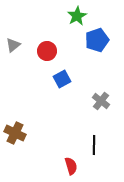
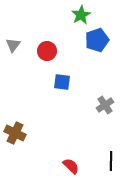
green star: moved 4 px right, 1 px up
gray triangle: rotated 14 degrees counterclockwise
blue square: moved 3 px down; rotated 36 degrees clockwise
gray cross: moved 4 px right, 4 px down; rotated 18 degrees clockwise
black line: moved 17 px right, 16 px down
red semicircle: rotated 30 degrees counterclockwise
